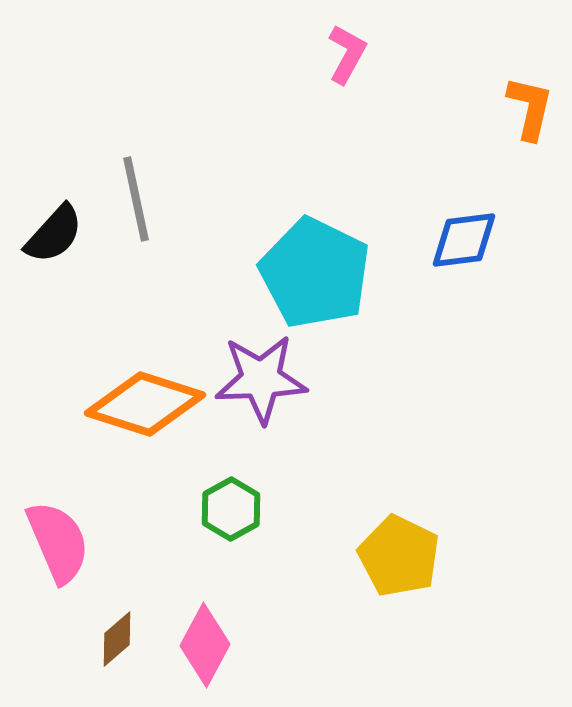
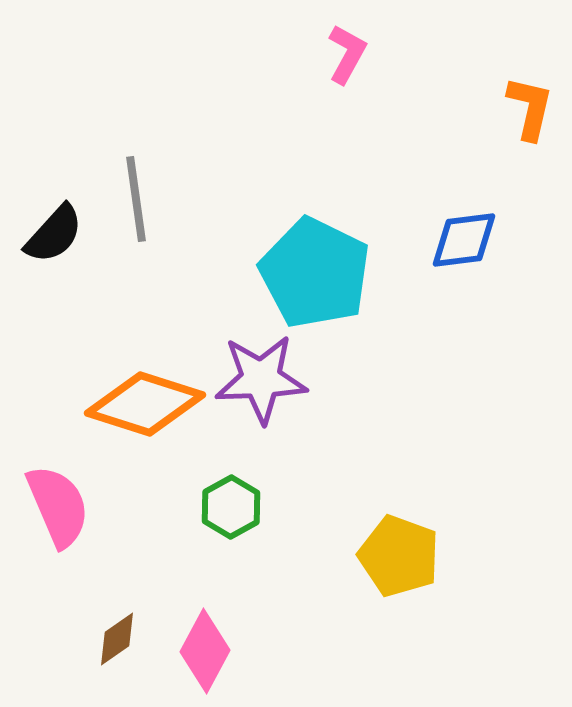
gray line: rotated 4 degrees clockwise
green hexagon: moved 2 px up
pink semicircle: moved 36 px up
yellow pentagon: rotated 6 degrees counterclockwise
brown diamond: rotated 6 degrees clockwise
pink diamond: moved 6 px down
